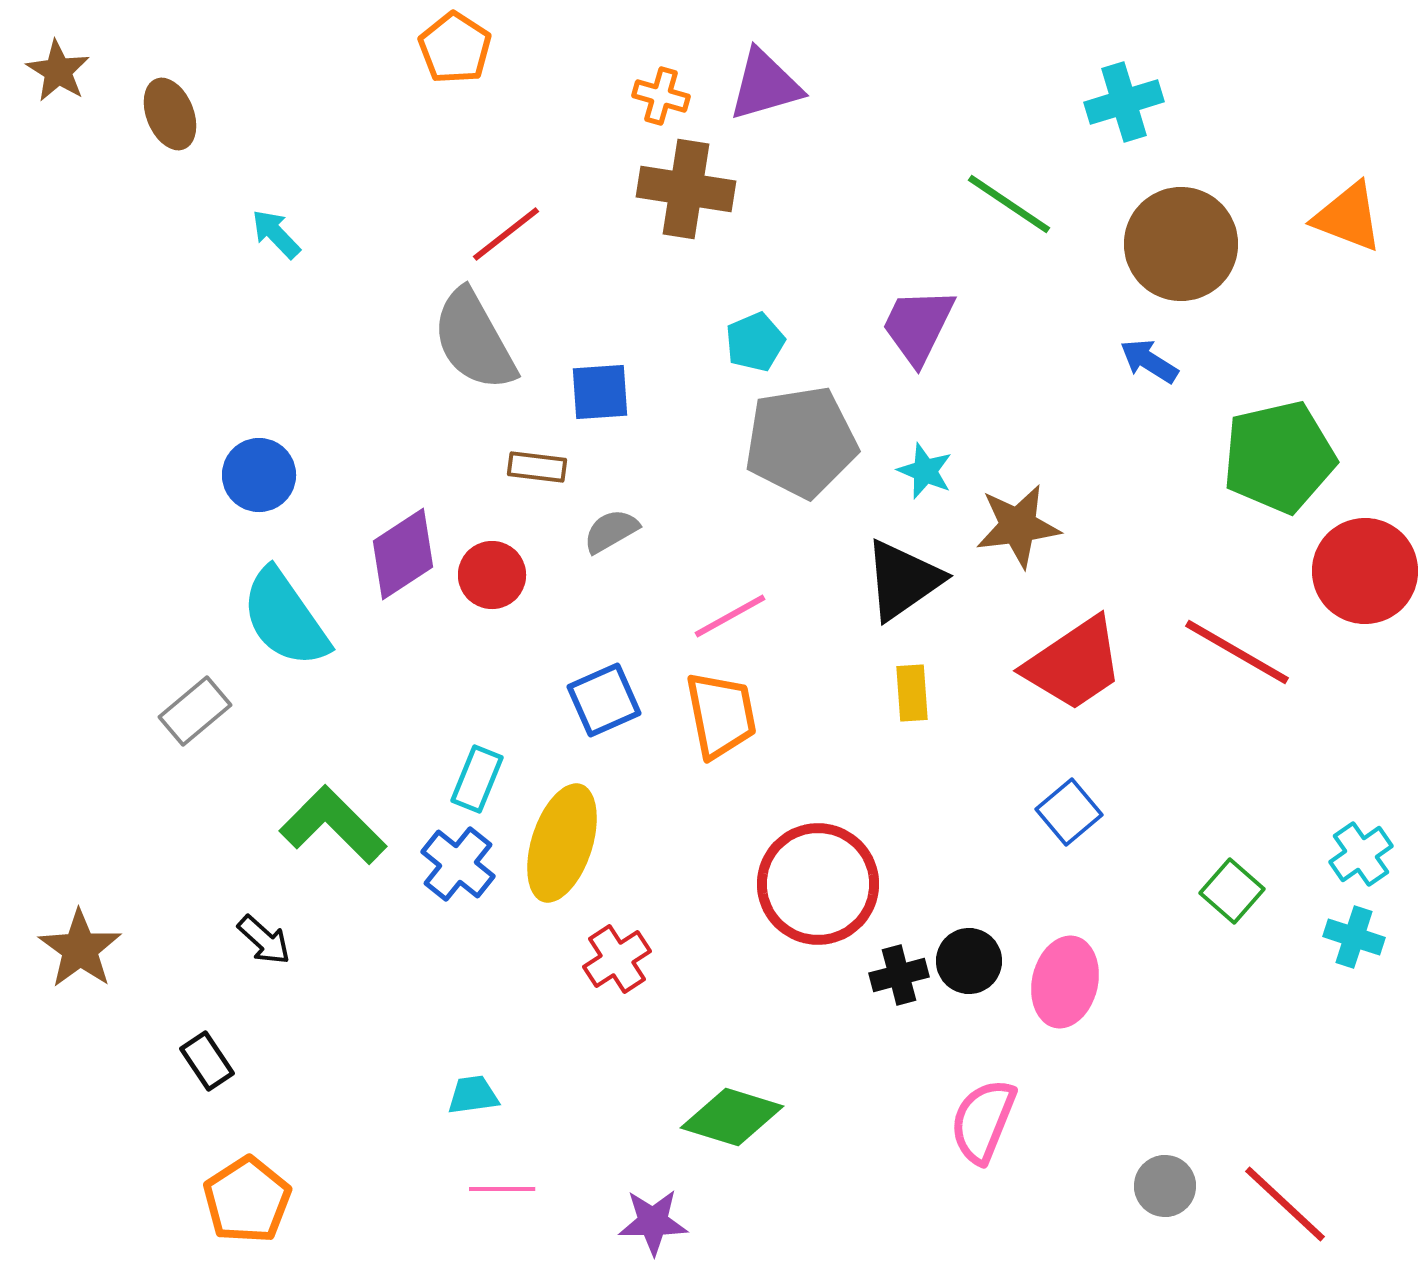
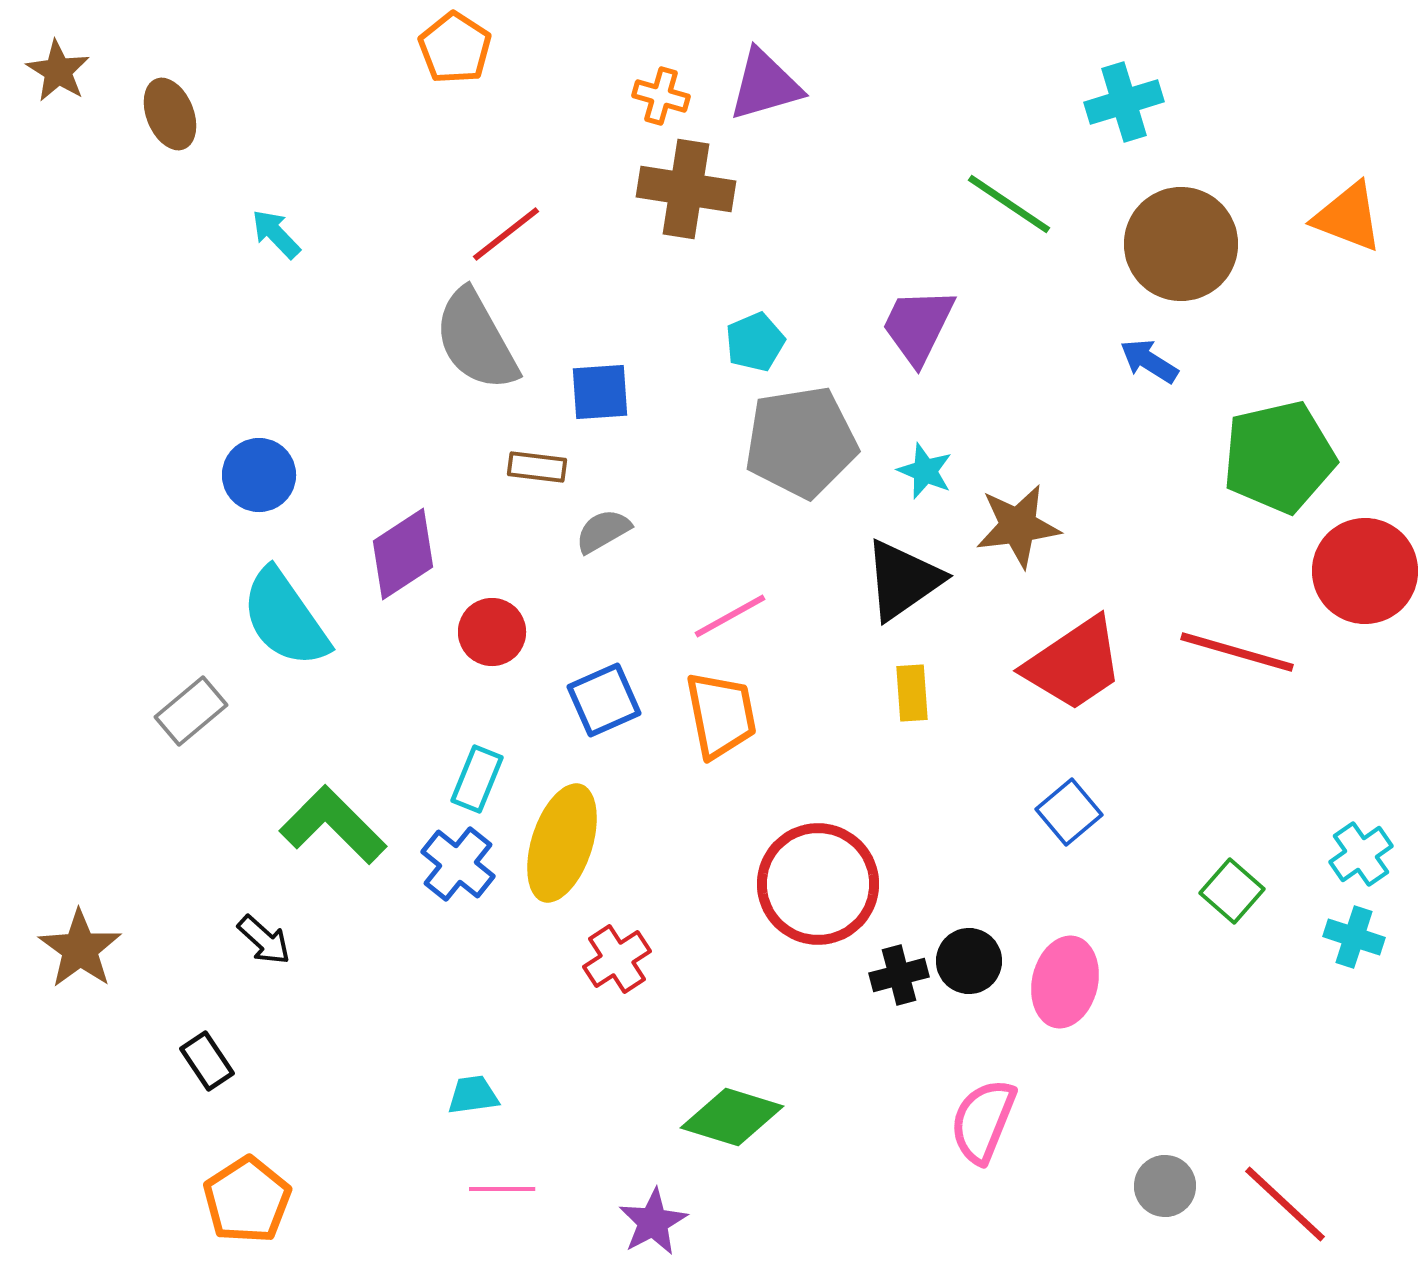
gray semicircle at (474, 340): moved 2 px right
gray semicircle at (611, 531): moved 8 px left
red circle at (492, 575): moved 57 px down
red line at (1237, 652): rotated 14 degrees counterclockwise
gray rectangle at (195, 711): moved 4 px left
purple star at (653, 1222): rotated 28 degrees counterclockwise
